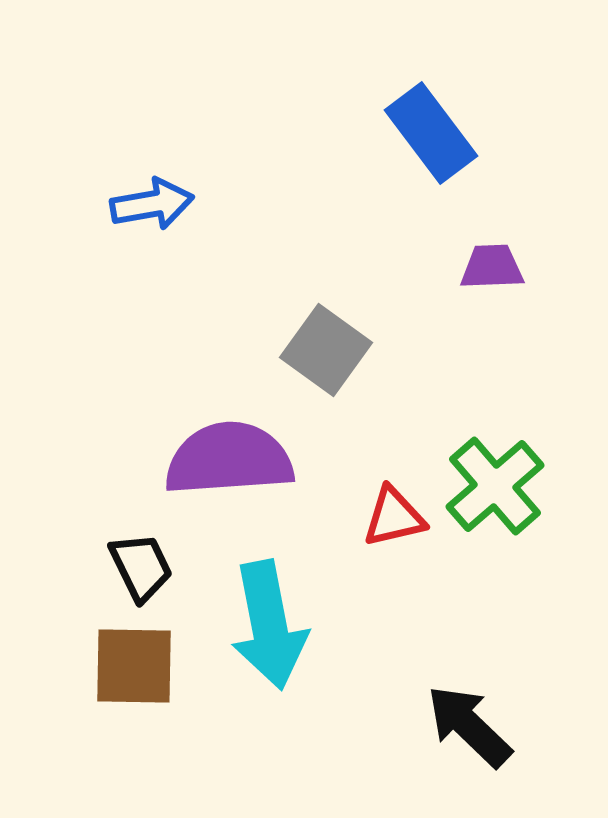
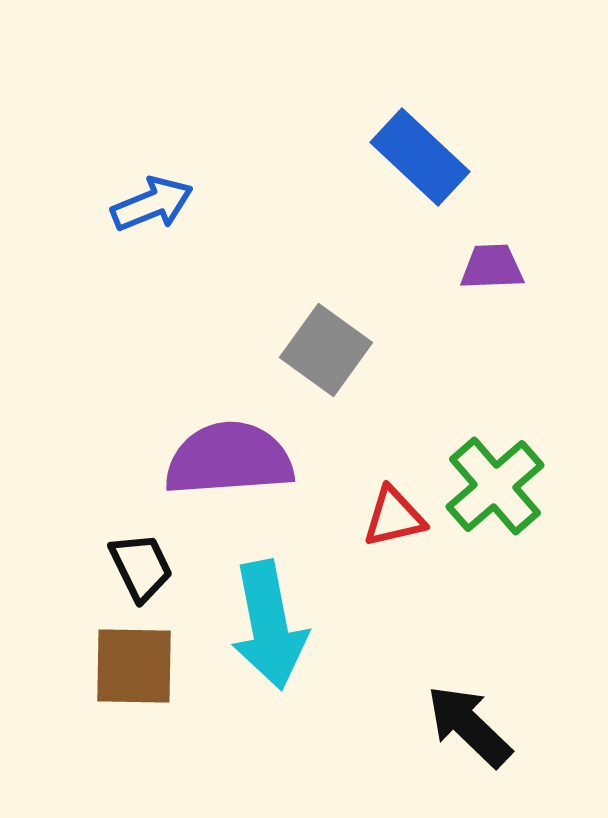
blue rectangle: moved 11 px left, 24 px down; rotated 10 degrees counterclockwise
blue arrow: rotated 12 degrees counterclockwise
